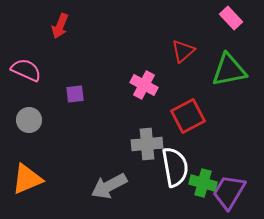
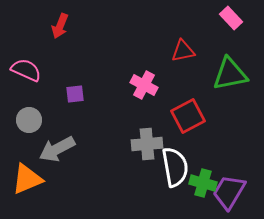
red triangle: rotated 30 degrees clockwise
green triangle: moved 1 px right, 4 px down
gray arrow: moved 52 px left, 37 px up
